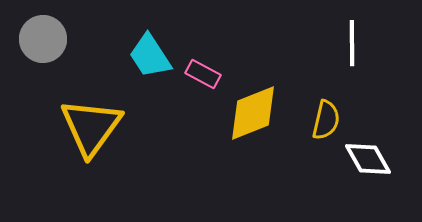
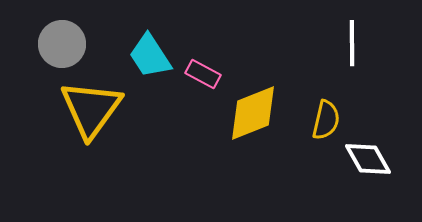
gray circle: moved 19 px right, 5 px down
yellow triangle: moved 18 px up
